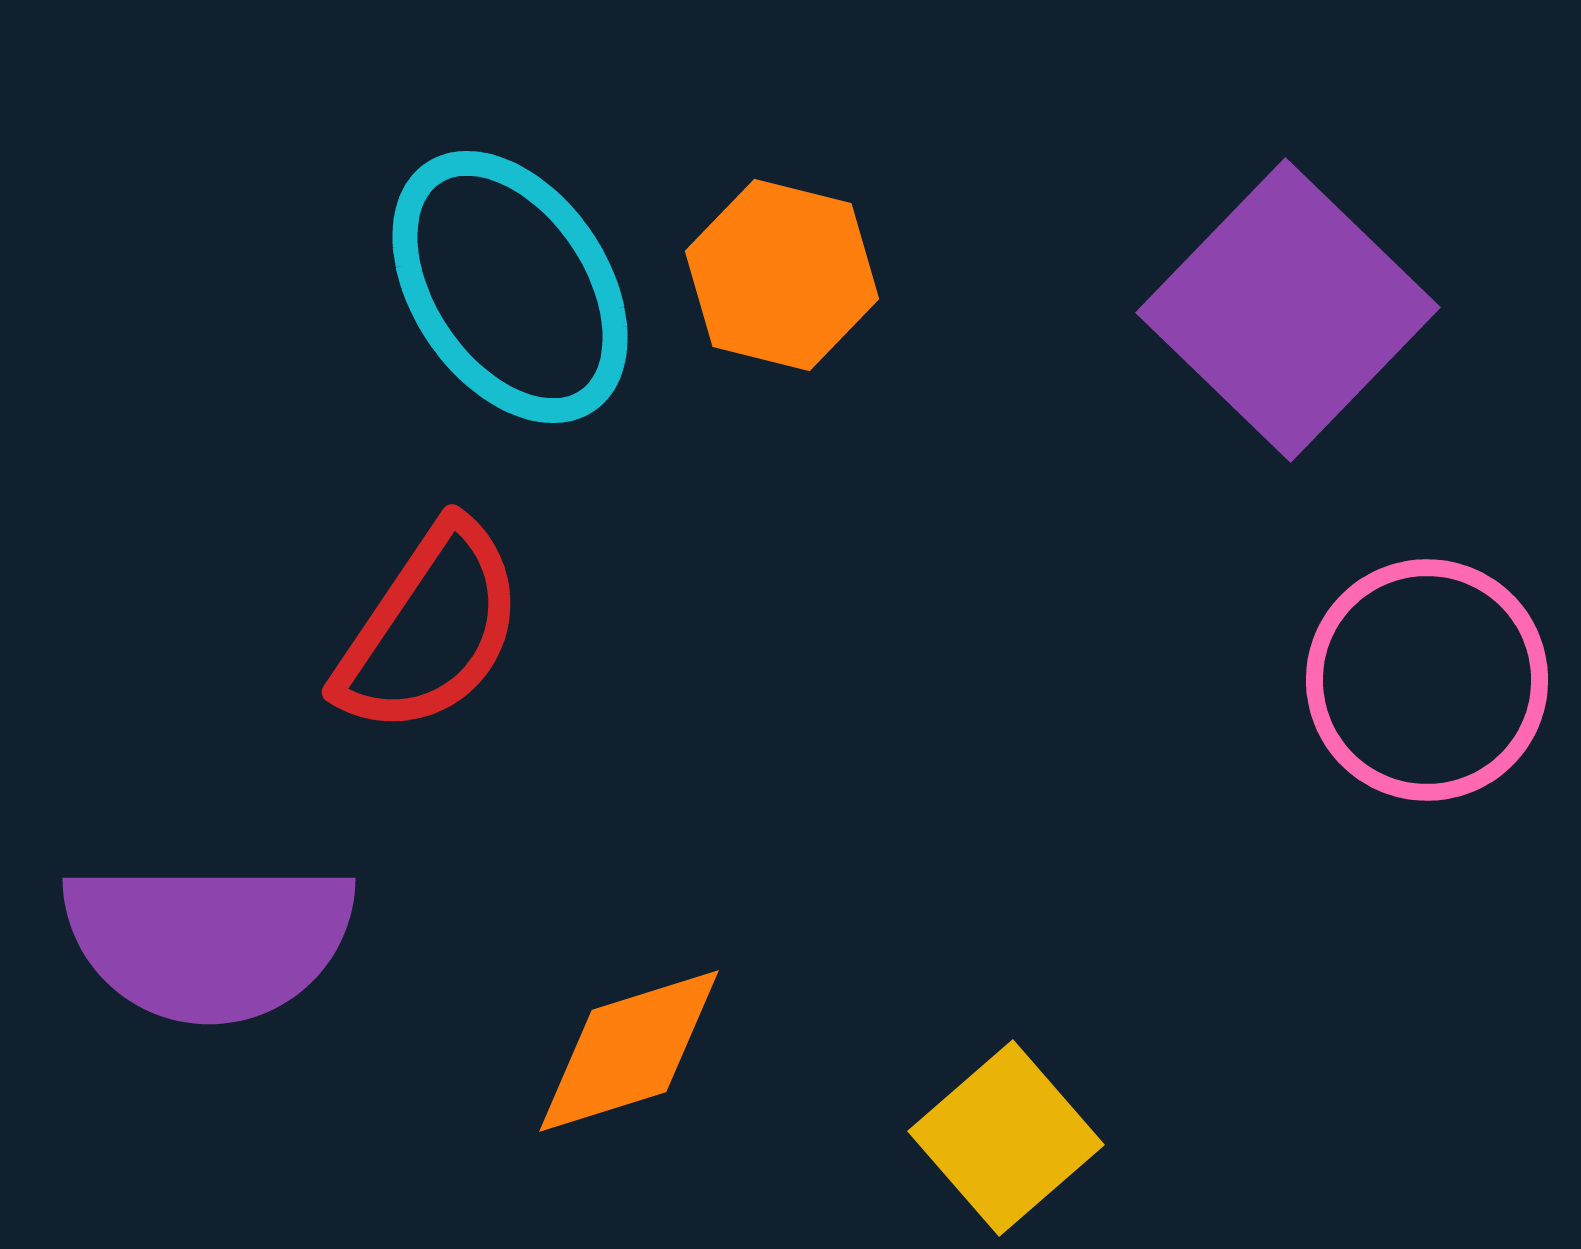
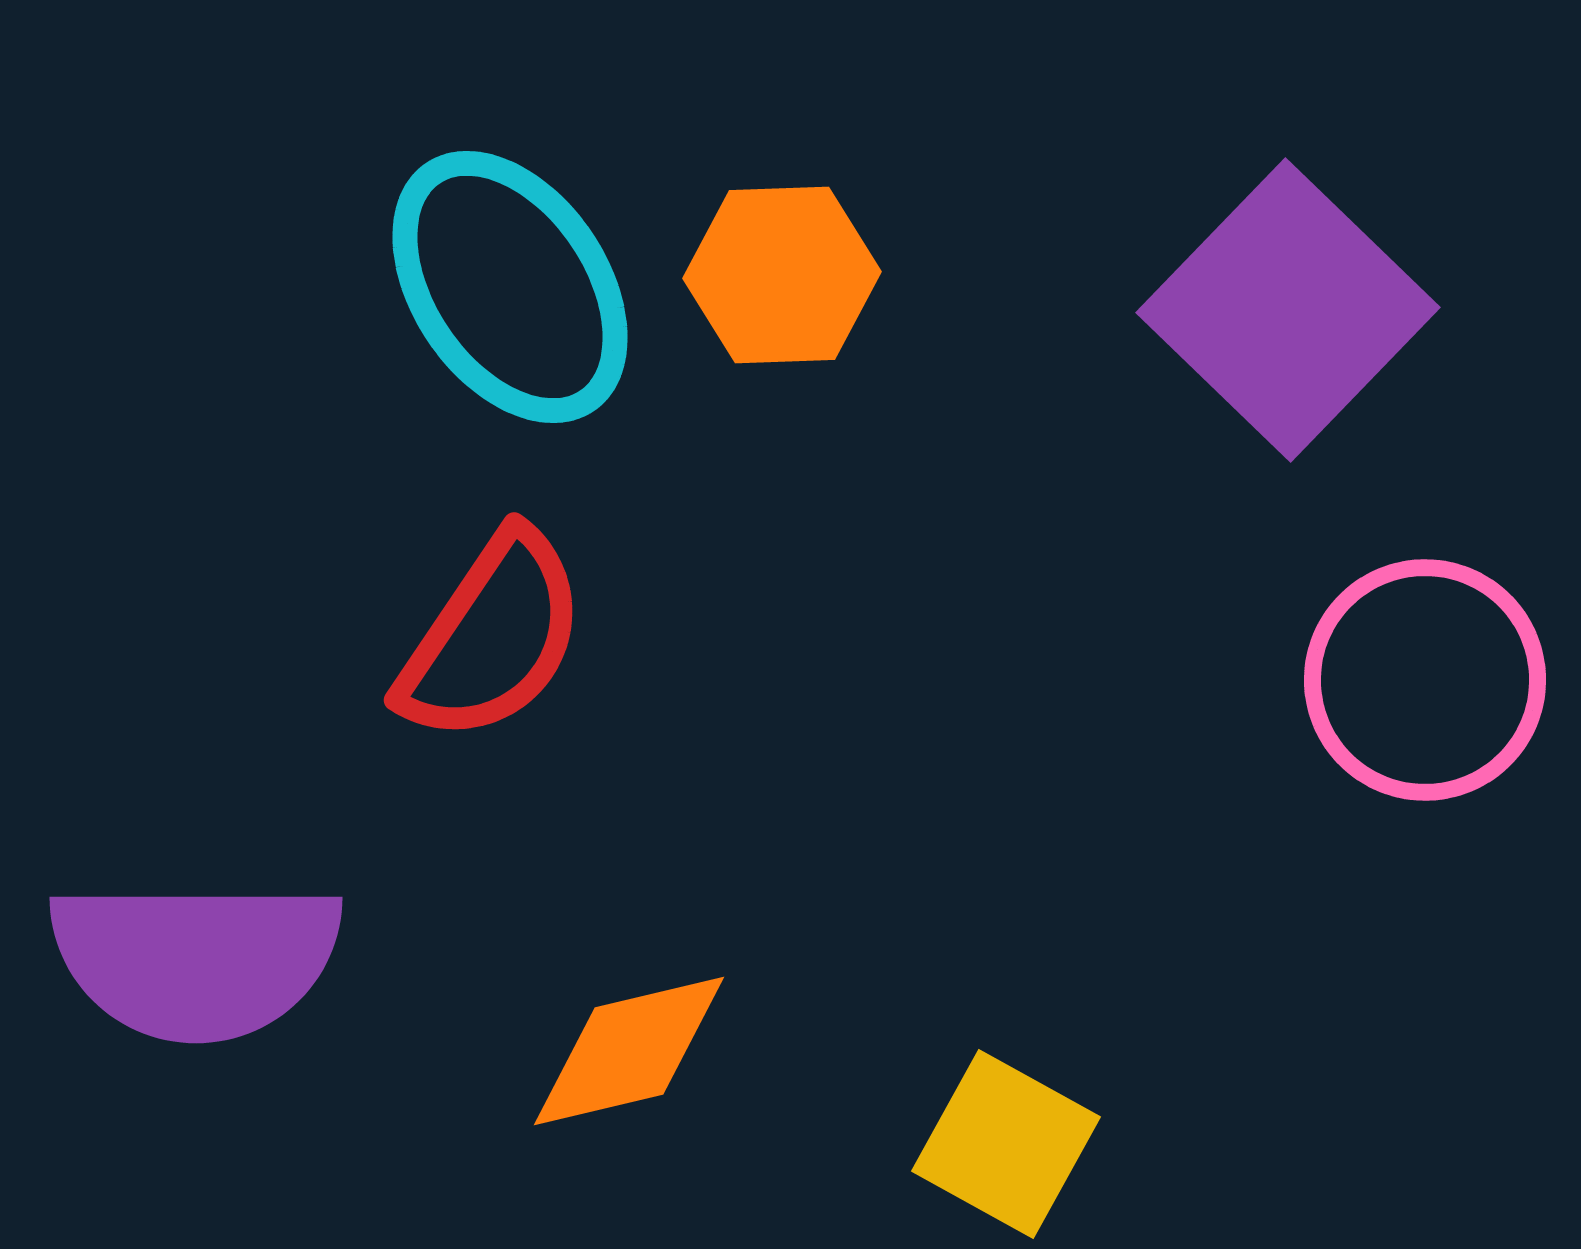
orange hexagon: rotated 16 degrees counterclockwise
red semicircle: moved 62 px right, 8 px down
pink circle: moved 2 px left
purple semicircle: moved 13 px left, 19 px down
orange diamond: rotated 4 degrees clockwise
yellow square: moved 6 px down; rotated 20 degrees counterclockwise
